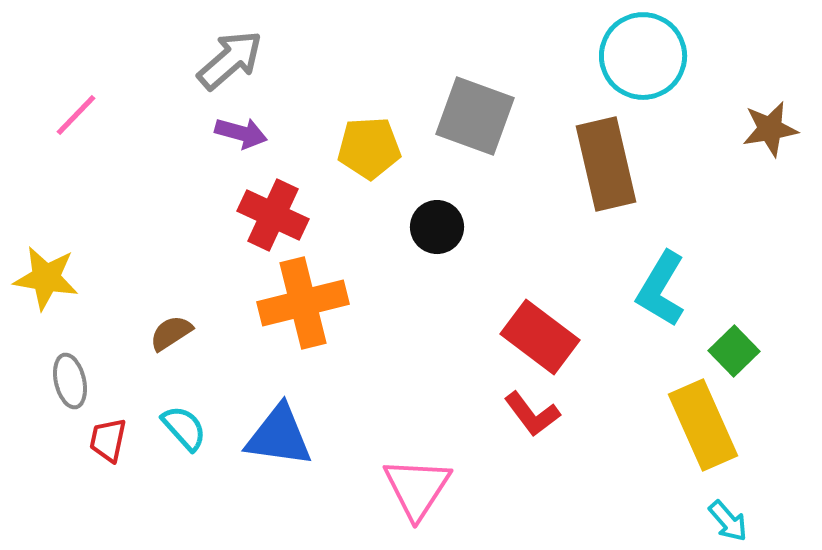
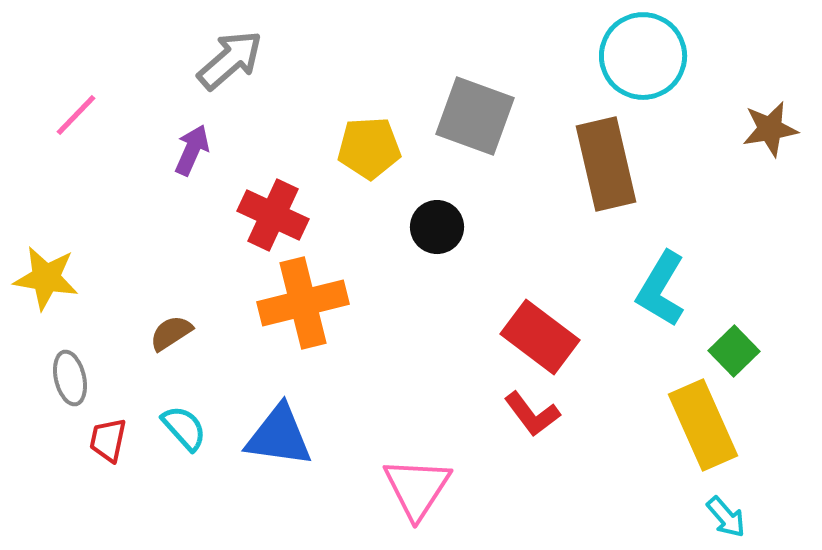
purple arrow: moved 49 px left, 17 px down; rotated 81 degrees counterclockwise
gray ellipse: moved 3 px up
cyan arrow: moved 2 px left, 4 px up
